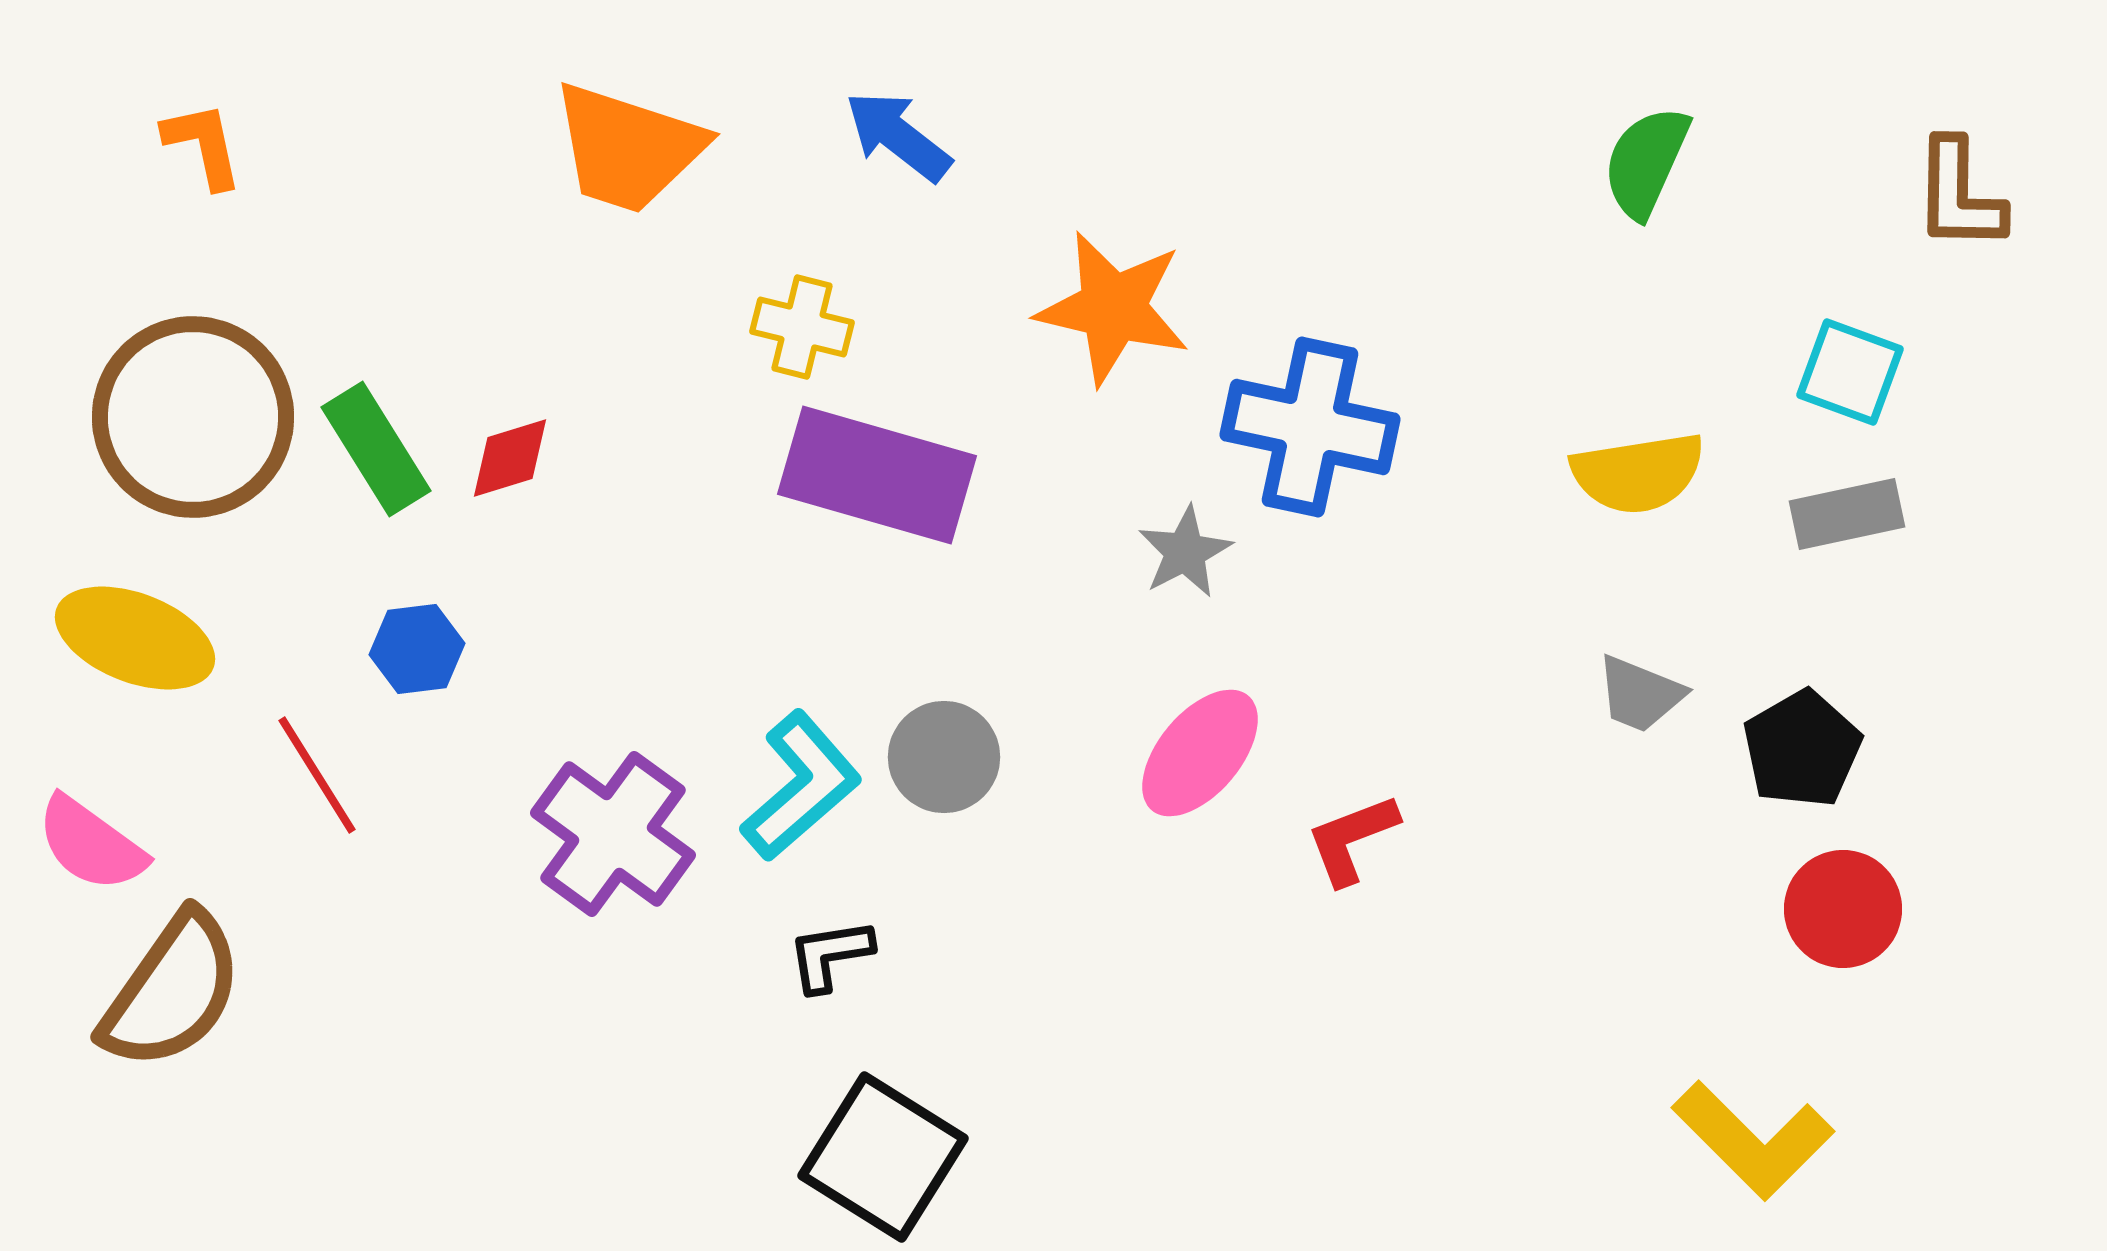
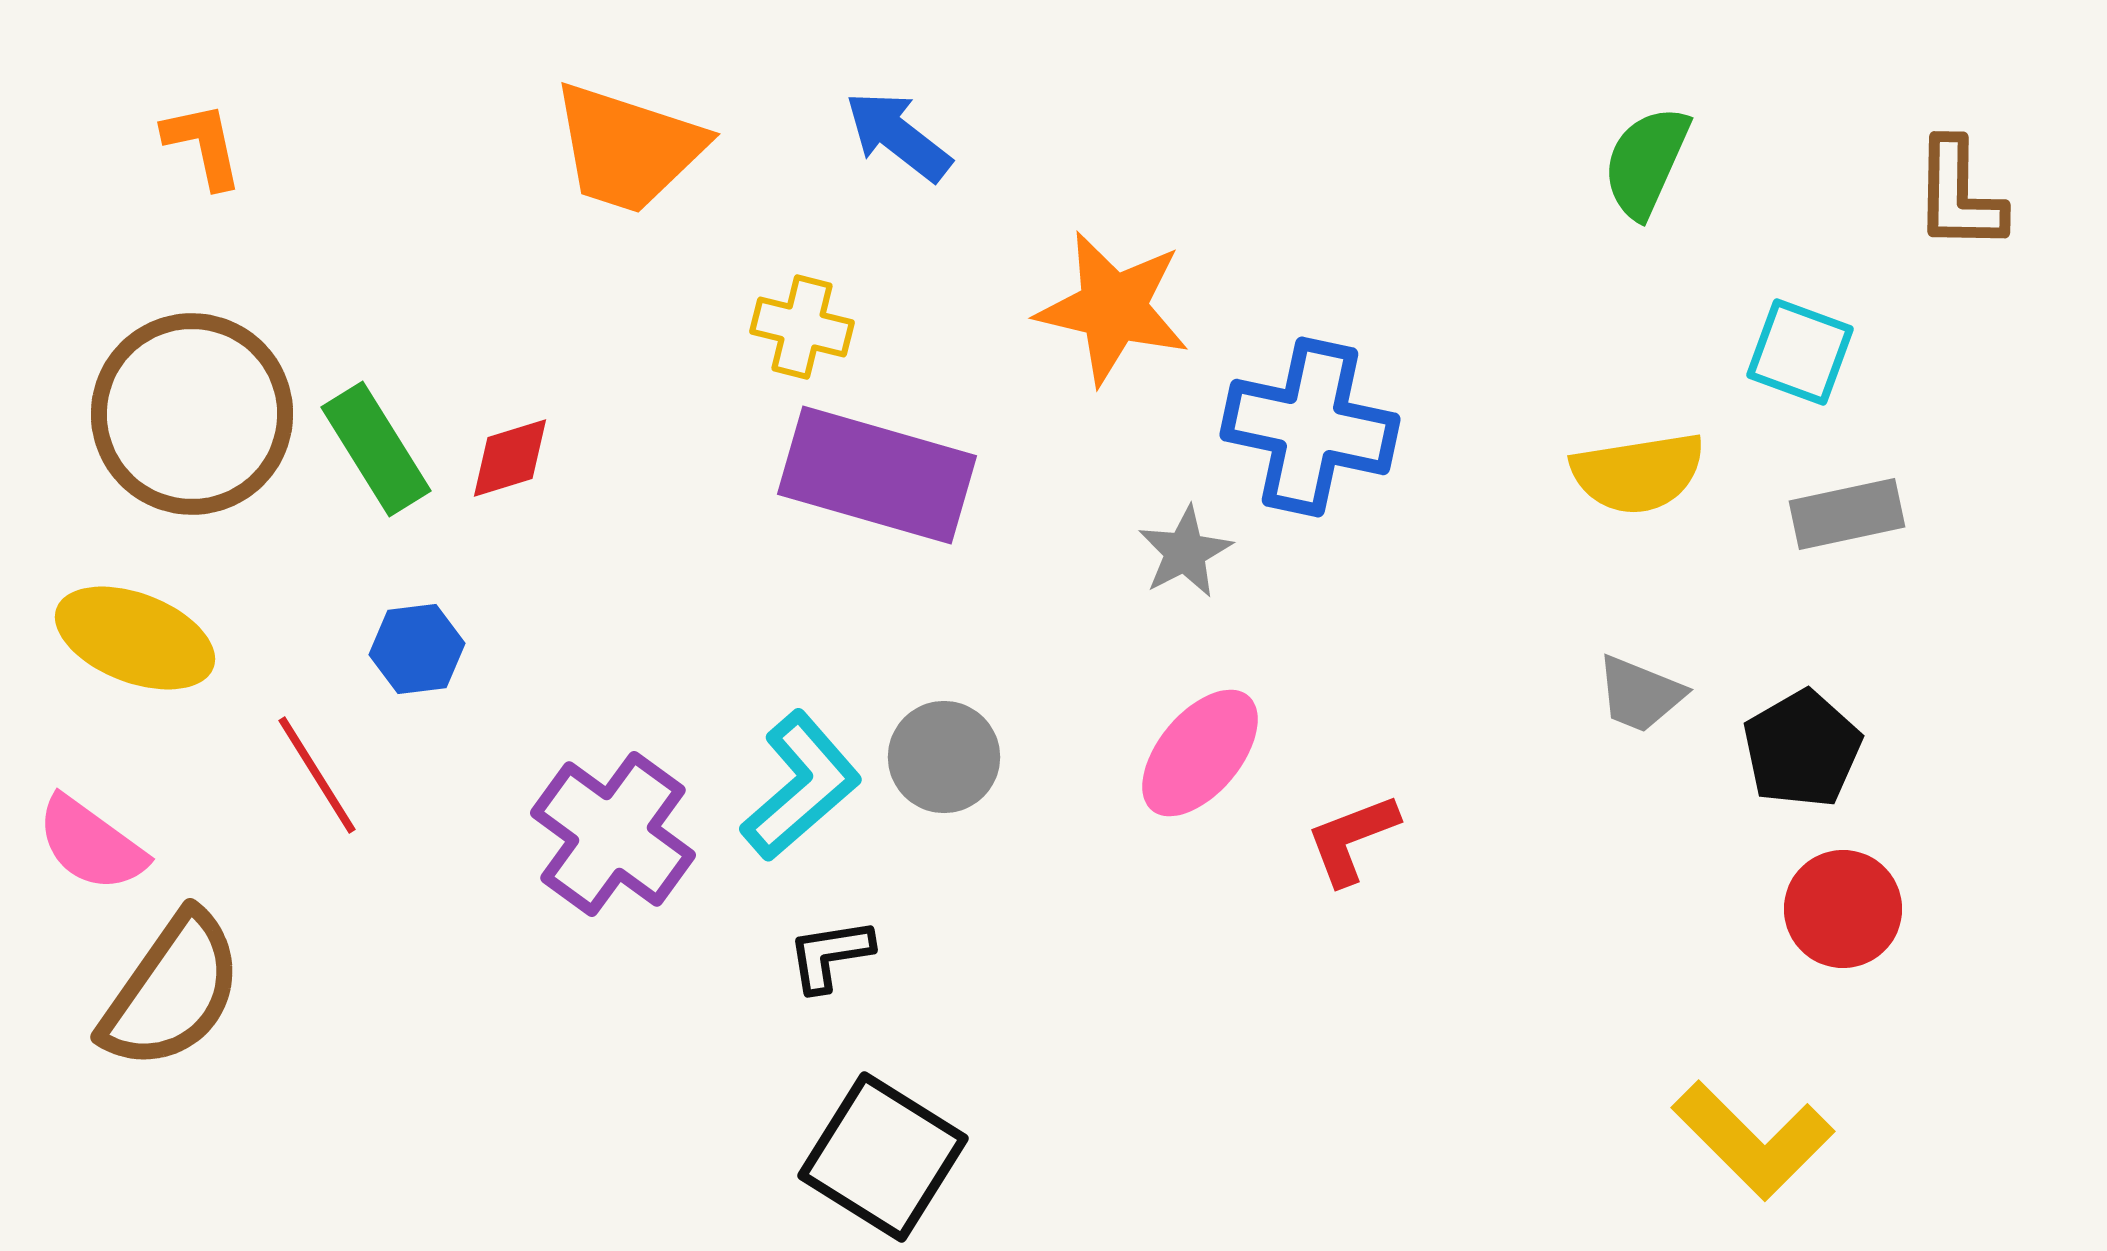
cyan square: moved 50 px left, 20 px up
brown circle: moved 1 px left, 3 px up
